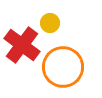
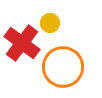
red cross: moved 2 px up
